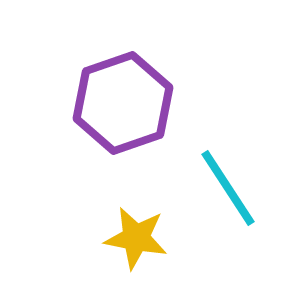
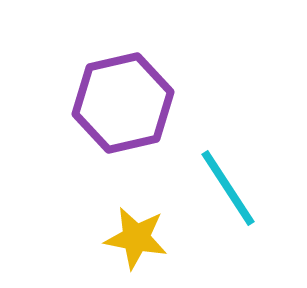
purple hexagon: rotated 6 degrees clockwise
